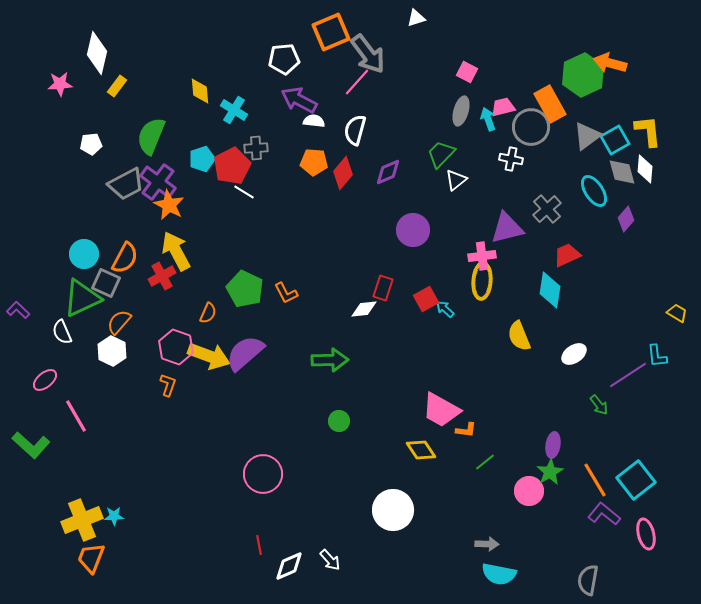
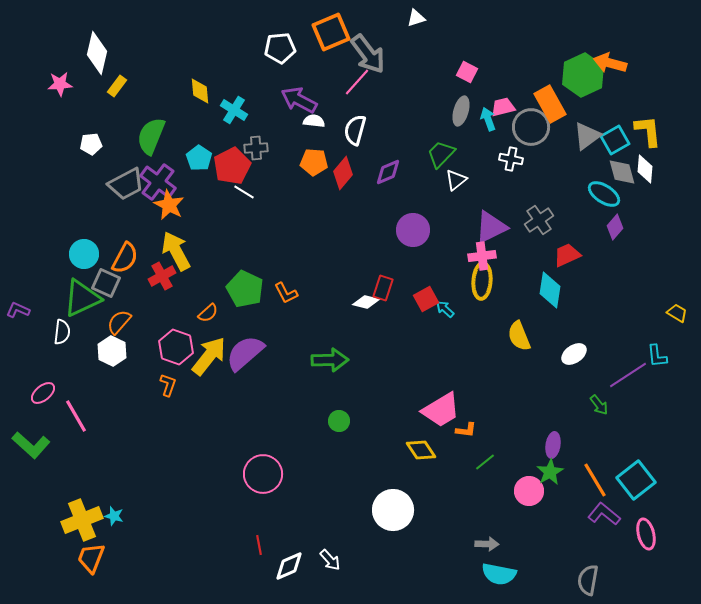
white pentagon at (284, 59): moved 4 px left, 11 px up
cyan pentagon at (202, 159): moved 3 px left, 1 px up; rotated 20 degrees counterclockwise
cyan ellipse at (594, 191): moved 10 px right, 3 px down; rotated 24 degrees counterclockwise
gray cross at (547, 209): moved 8 px left, 11 px down; rotated 8 degrees clockwise
purple diamond at (626, 219): moved 11 px left, 8 px down
purple triangle at (507, 228): moved 16 px left, 1 px up; rotated 12 degrees counterclockwise
white diamond at (364, 309): moved 2 px right, 7 px up; rotated 20 degrees clockwise
purple L-shape at (18, 310): rotated 20 degrees counterclockwise
orange semicircle at (208, 313): rotated 25 degrees clockwise
white semicircle at (62, 332): rotated 150 degrees counterclockwise
yellow arrow at (209, 356): rotated 72 degrees counterclockwise
pink ellipse at (45, 380): moved 2 px left, 13 px down
pink trapezoid at (441, 410): rotated 60 degrees counterclockwise
cyan star at (114, 516): rotated 18 degrees clockwise
